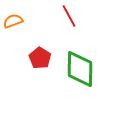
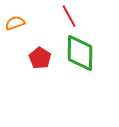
orange semicircle: moved 2 px right, 2 px down
green diamond: moved 16 px up
